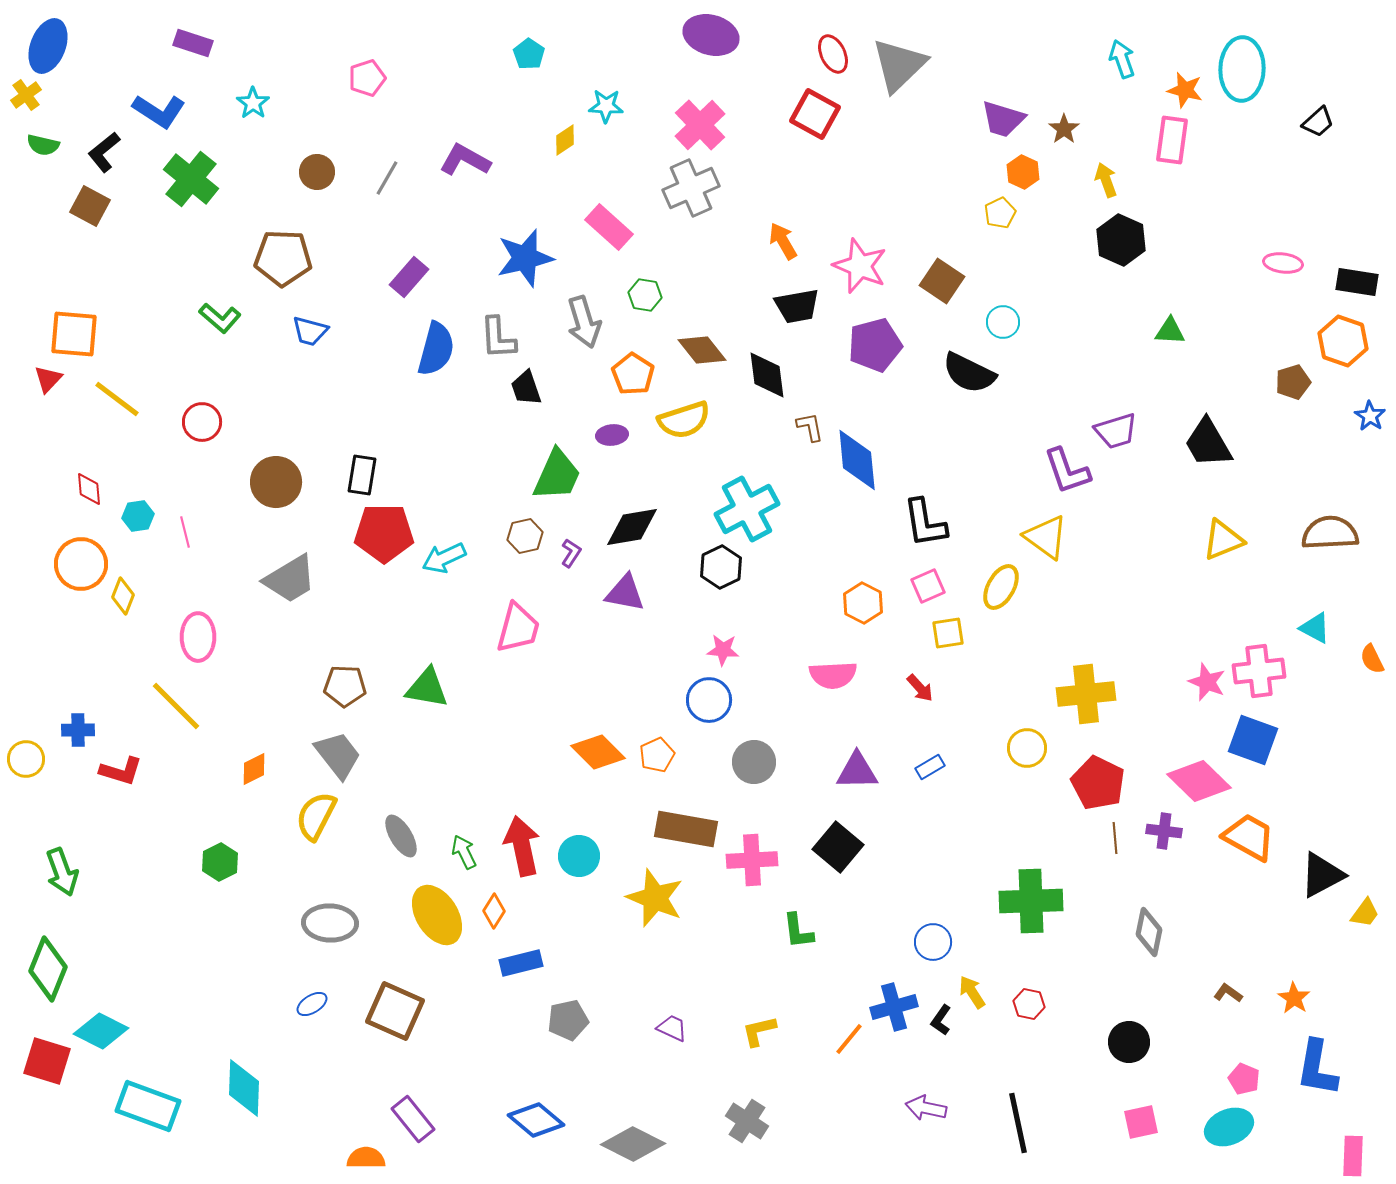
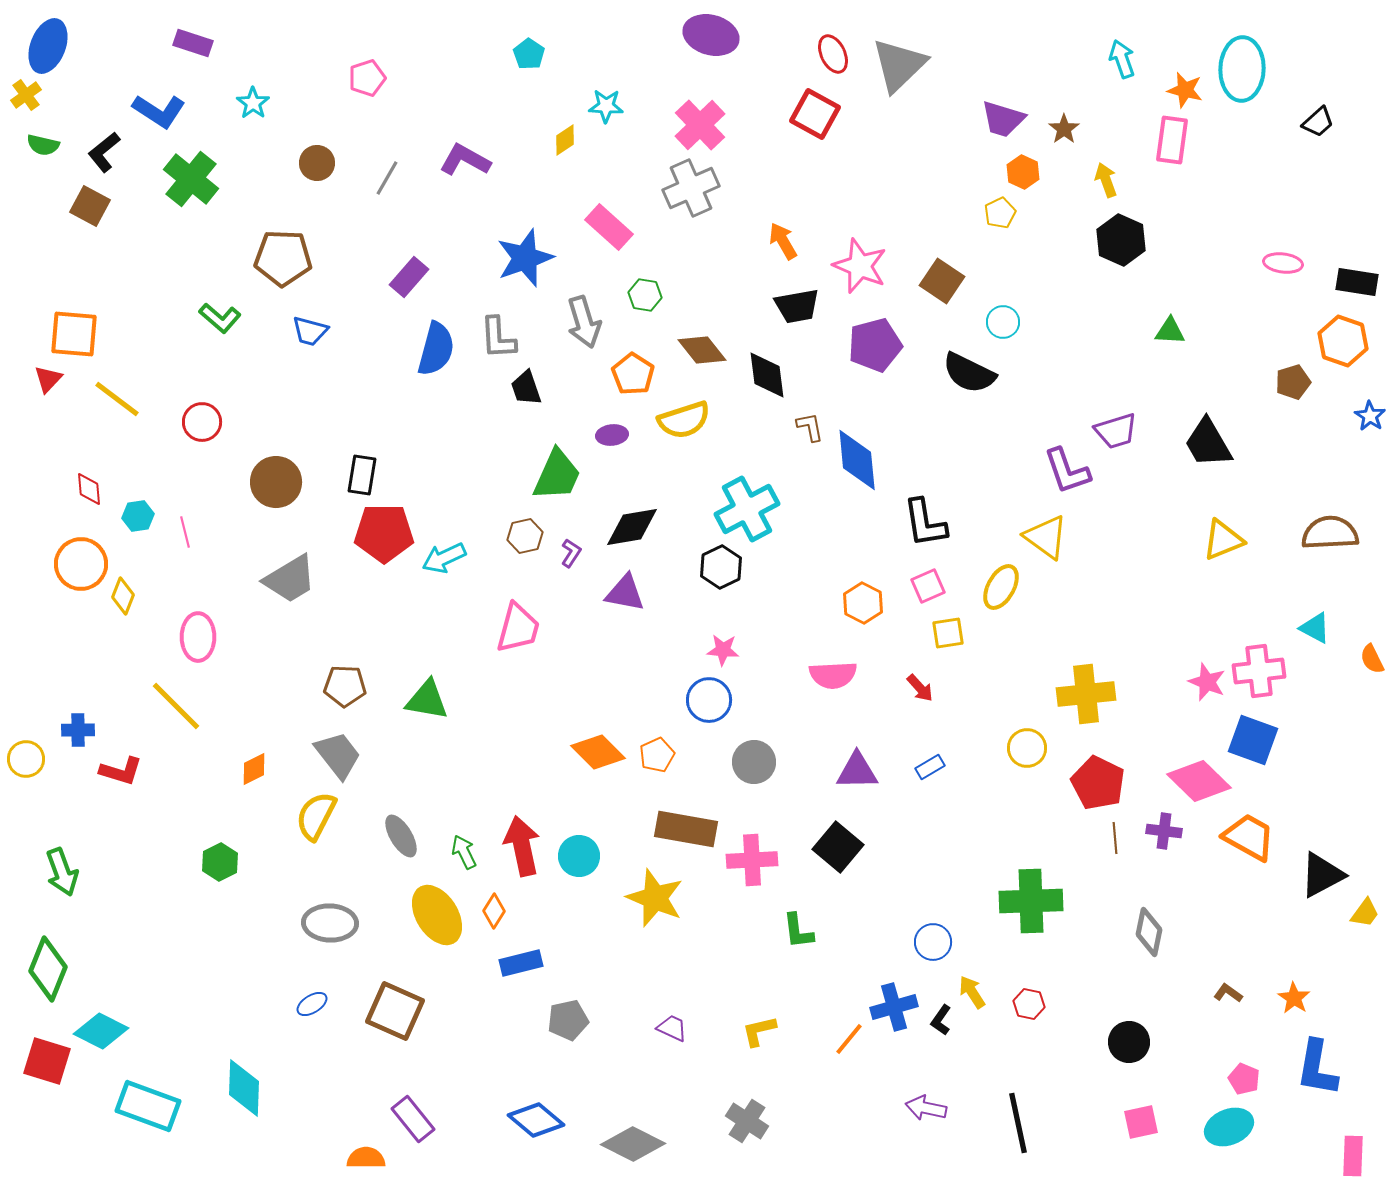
brown circle at (317, 172): moved 9 px up
blue star at (525, 258): rotated 6 degrees counterclockwise
green triangle at (427, 688): moved 12 px down
